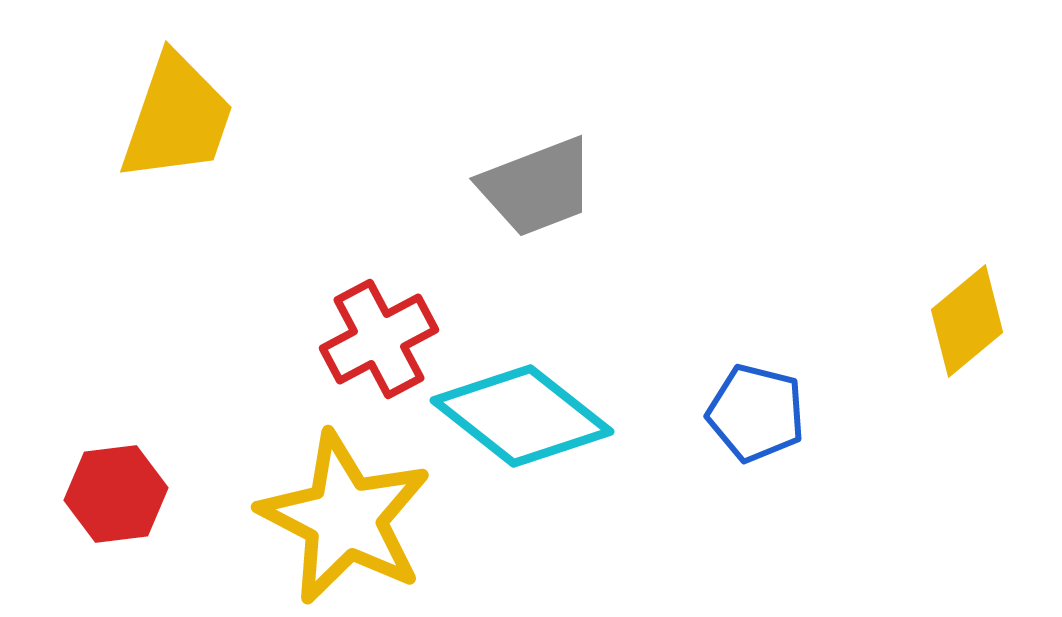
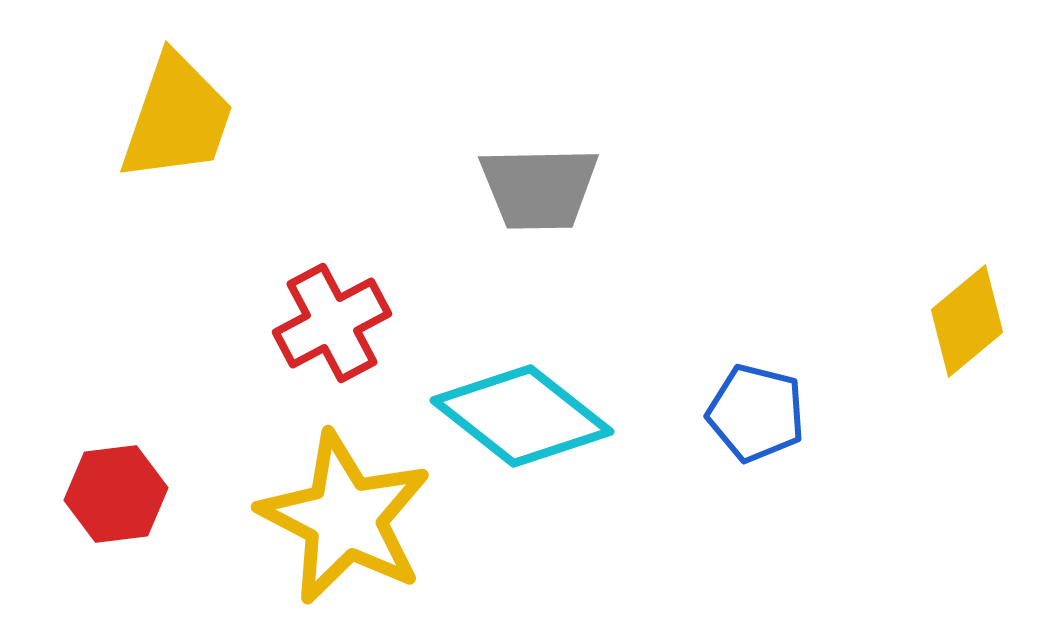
gray trapezoid: moved 2 px right, 1 px down; rotated 20 degrees clockwise
red cross: moved 47 px left, 16 px up
